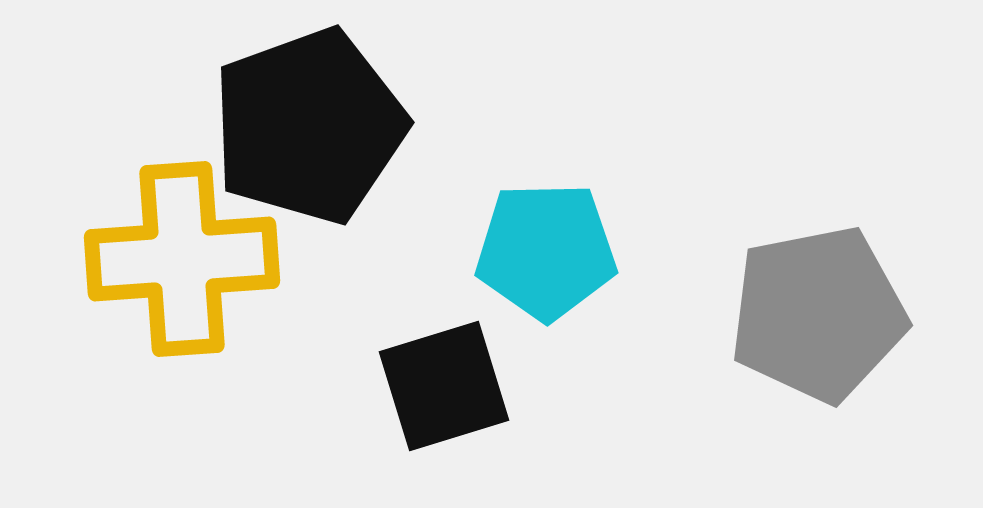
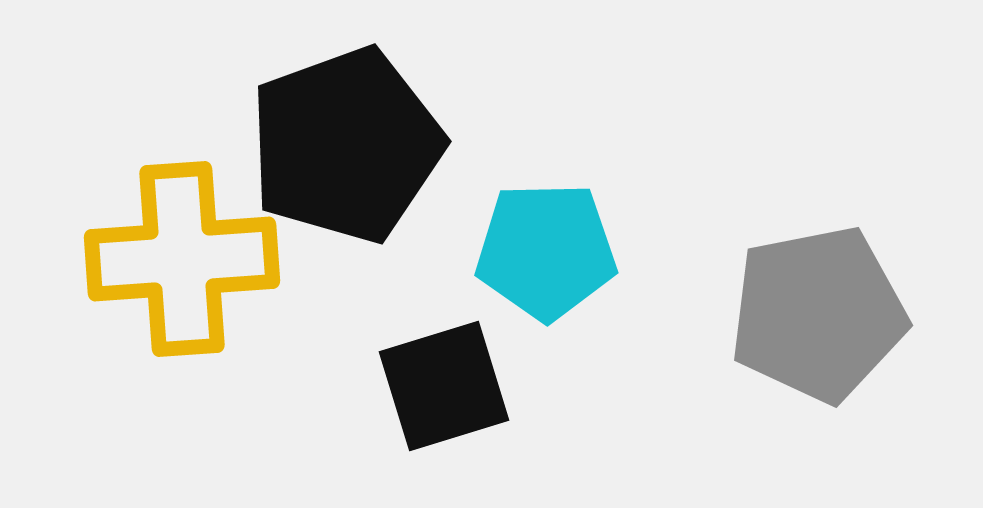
black pentagon: moved 37 px right, 19 px down
